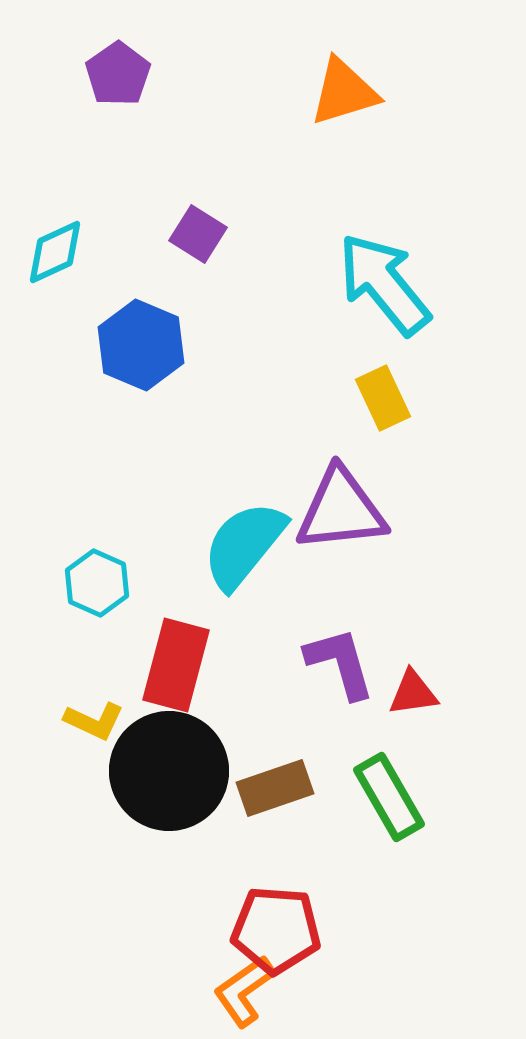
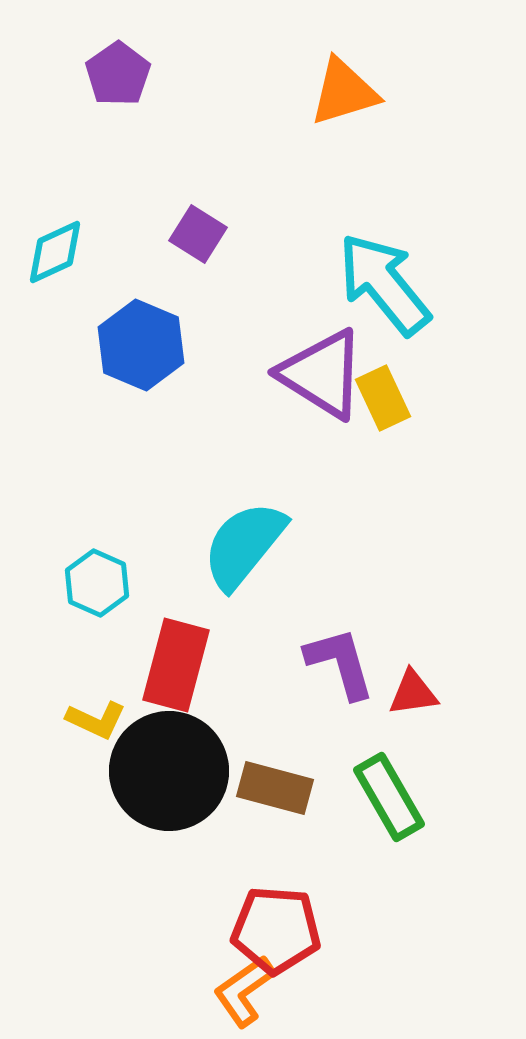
purple triangle: moved 19 px left, 136 px up; rotated 38 degrees clockwise
yellow L-shape: moved 2 px right, 1 px up
brown rectangle: rotated 34 degrees clockwise
